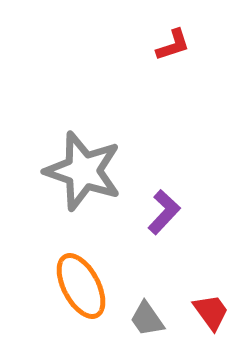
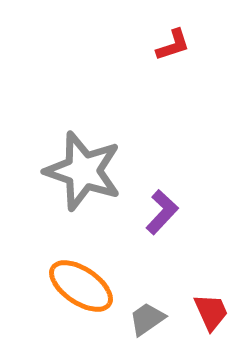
purple L-shape: moved 2 px left
orange ellipse: rotated 28 degrees counterclockwise
red trapezoid: rotated 12 degrees clockwise
gray trapezoid: rotated 90 degrees clockwise
